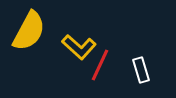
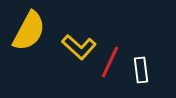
red line: moved 10 px right, 3 px up
white rectangle: rotated 10 degrees clockwise
